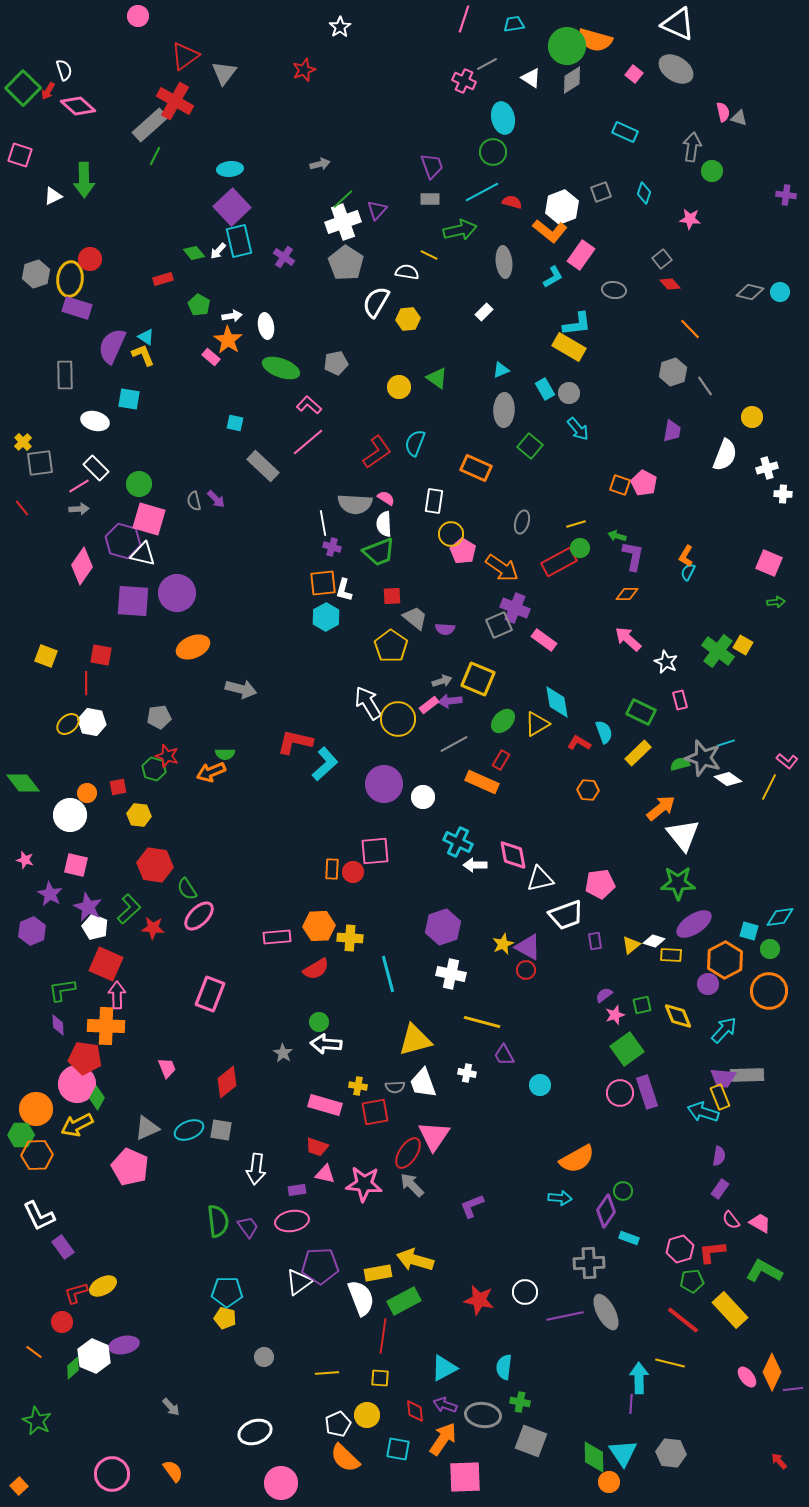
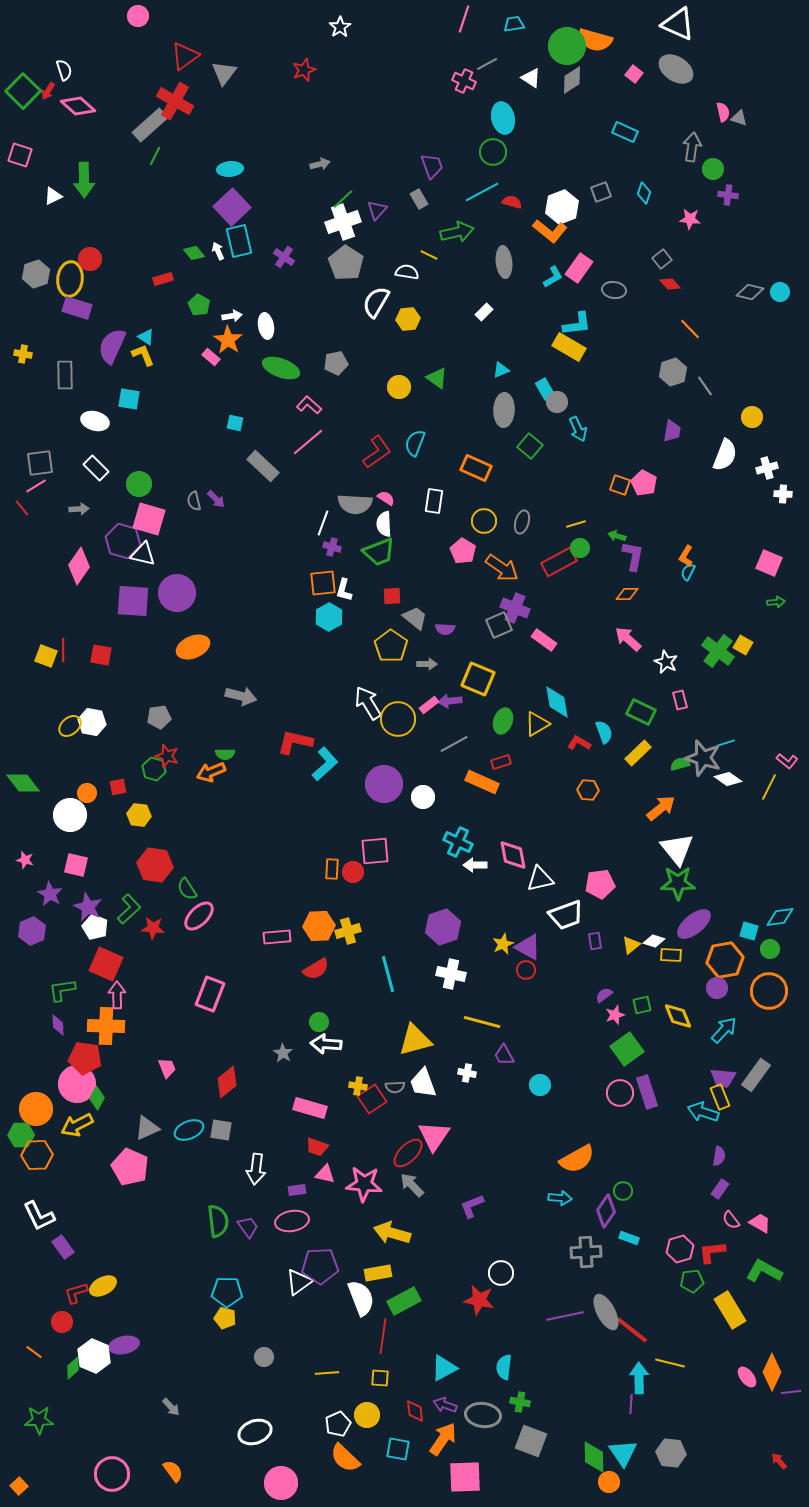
green square at (23, 88): moved 3 px down
green circle at (712, 171): moved 1 px right, 2 px up
purple cross at (786, 195): moved 58 px left
gray rectangle at (430, 199): moved 11 px left; rotated 60 degrees clockwise
green arrow at (460, 230): moved 3 px left, 2 px down
white arrow at (218, 251): rotated 114 degrees clockwise
pink rectangle at (581, 255): moved 2 px left, 13 px down
gray circle at (569, 393): moved 12 px left, 9 px down
cyan arrow at (578, 429): rotated 15 degrees clockwise
yellow cross at (23, 442): moved 88 px up; rotated 36 degrees counterclockwise
pink line at (79, 486): moved 43 px left
white line at (323, 523): rotated 30 degrees clockwise
yellow circle at (451, 534): moved 33 px right, 13 px up
pink diamond at (82, 566): moved 3 px left
cyan hexagon at (326, 617): moved 3 px right
gray arrow at (442, 681): moved 15 px left, 17 px up; rotated 18 degrees clockwise
red line at (86, 683): moved 23 px left, 33 px up
gray arrow at (241, 689): moved 7 px down
green ellipse at (503, 721): rotated 25 degrees counterclockwise
yellow ellipse at (68, 724): moved 2 px right, 2 px down
red rectangle at (501, 760): moved 2 px down; rotated 42 degrees clockwise
white triangle at (683, 835): moved 6 px left, 14 px down
purple ellipse at (694, 924): rotated 6 degrees counterclockwise
yellow cross at (350, 938): moved 2 px left, 7 px up; rotated 20 degrees counterclockwise
orange hexagon at (725, 960): rotated 18 degrees clockwise
purple circle at (708, 984): moved 9 px right, 4 px down
gray rectangle at (747, 1075): moved 9 px right; rotated 52 degrees counterclockwise
pink rectangle at (325, 1105): moved 15 px left, 3 px down
red square at (375, 1112): moved 3 px left, 13 px up; rotated 24 degrees counterclockwise
red ellipse at (408, 1153): rotated 12 degrees clockwise
yellow arrow at (415, 1260): moved 23 px left, 27 px up
gray cross at (589, 1263): moved 3 px left, 11 px up
white circle at (525, 1292): moved 24 px left, 19 px up
yellow rectangle at (730, 1310): rotated 12 degrees clockwise
red line at (683, 1320): moved 51 px left, 10 px down
purple line at (793, 1389): moved 2 px left, 3 px down
green star at (37, 1421): moved 2 px right, 1 px up; rotated 28 degrees counterclockwise
